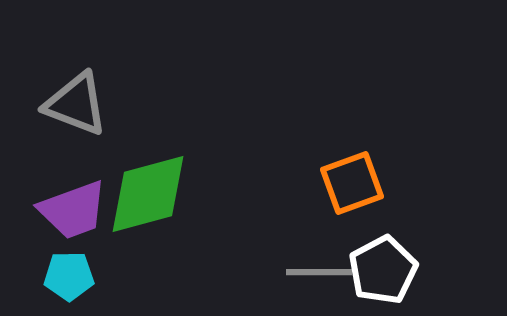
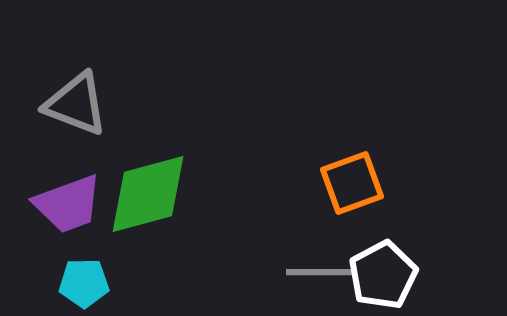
purple trapezoid: moved 5 px left, 6 px up
white pentagon: moved 5 px down
cyan pentagon: moved 15 px right, 7 px down
